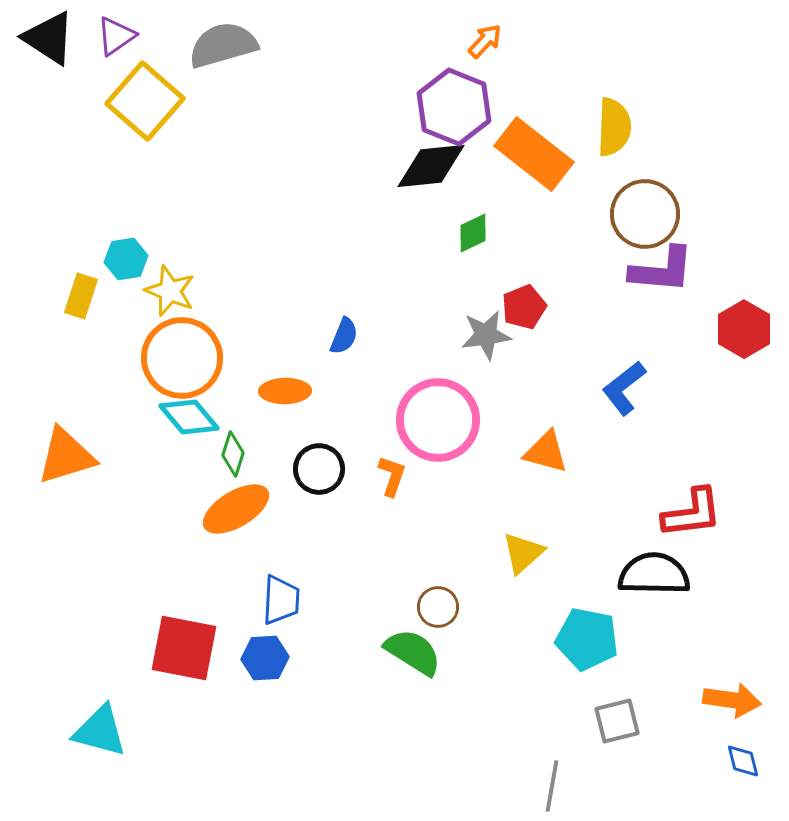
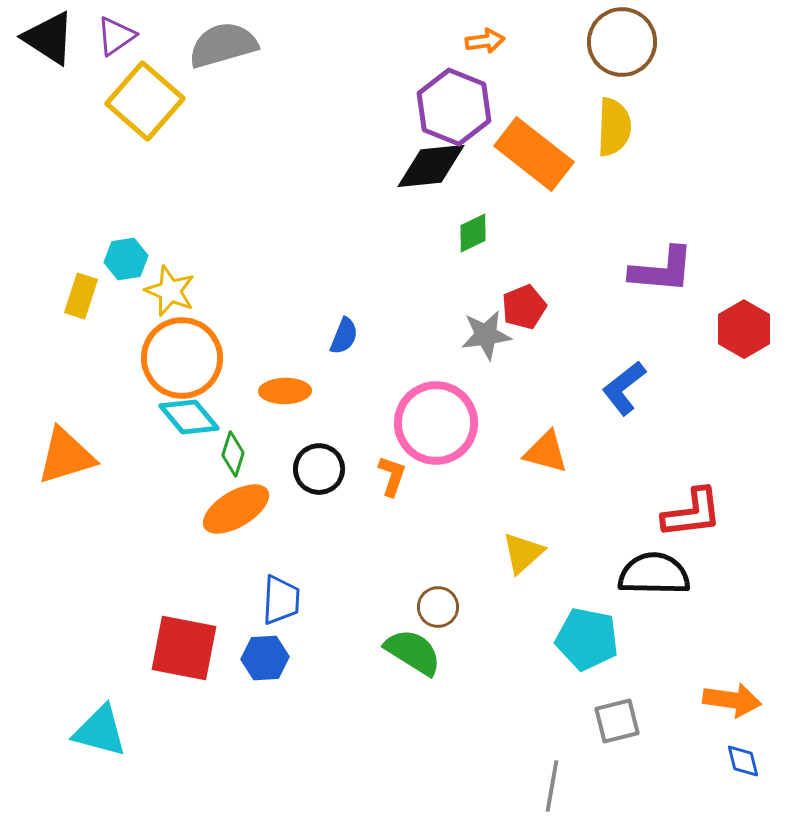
orange arrow at (485, 41): rotated 39 degrees clockwise
brown circle at (645, 214): moved 23 px left, 172 px up
pink circle at (438, 420): moved 2 px left, 3 px down
